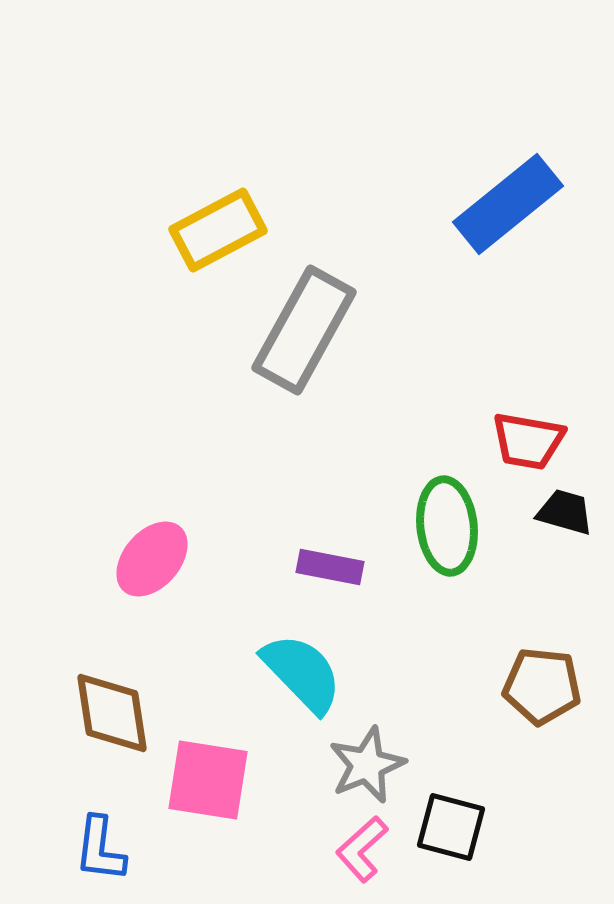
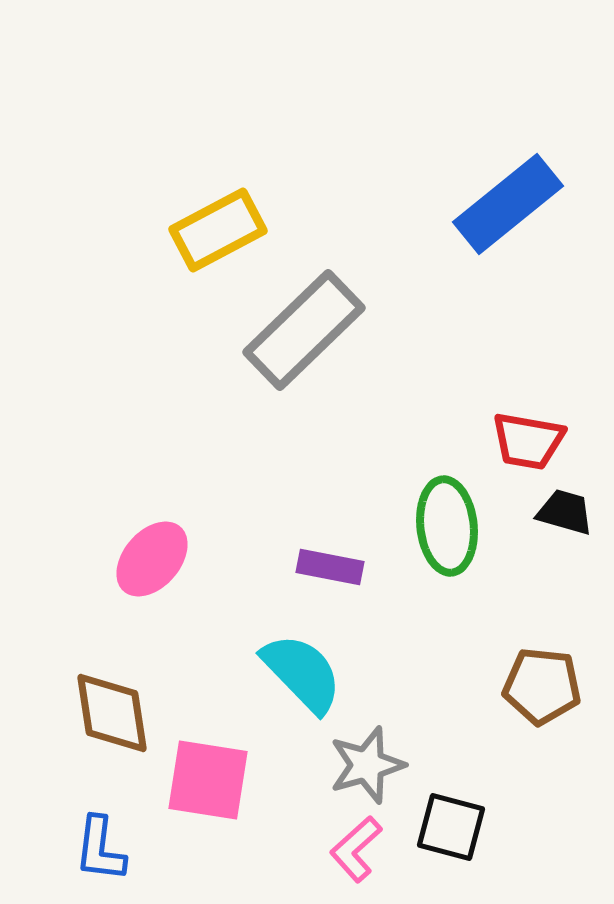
gray rectangle: rotated 17 degrees clockwise
gray star: rotated 6 degrees clockwise
pink L-shape: moved 6 px left
